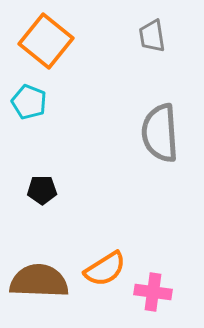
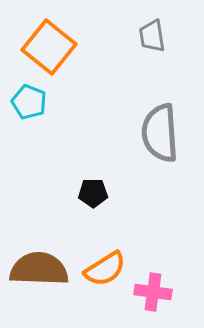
orange square: moved 3 px right, 6 px down
black pentagon: moved 51 px right, 3 px down
brown semicircle: moved 12 px up
